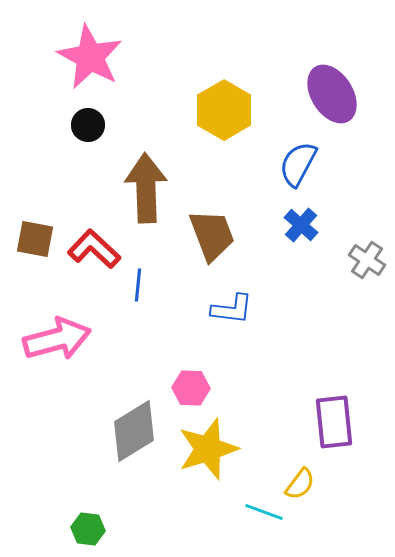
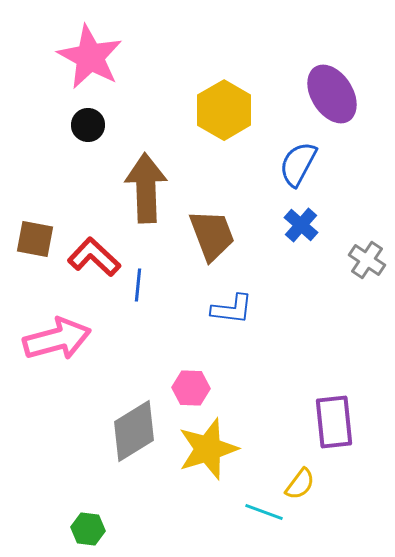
red L-shape: moved 8 px down
